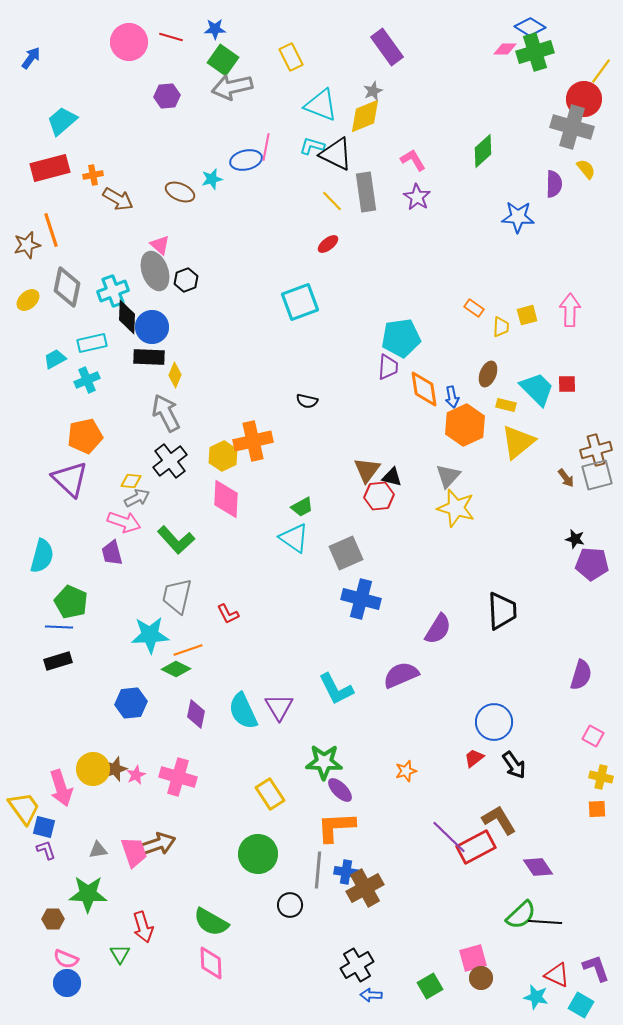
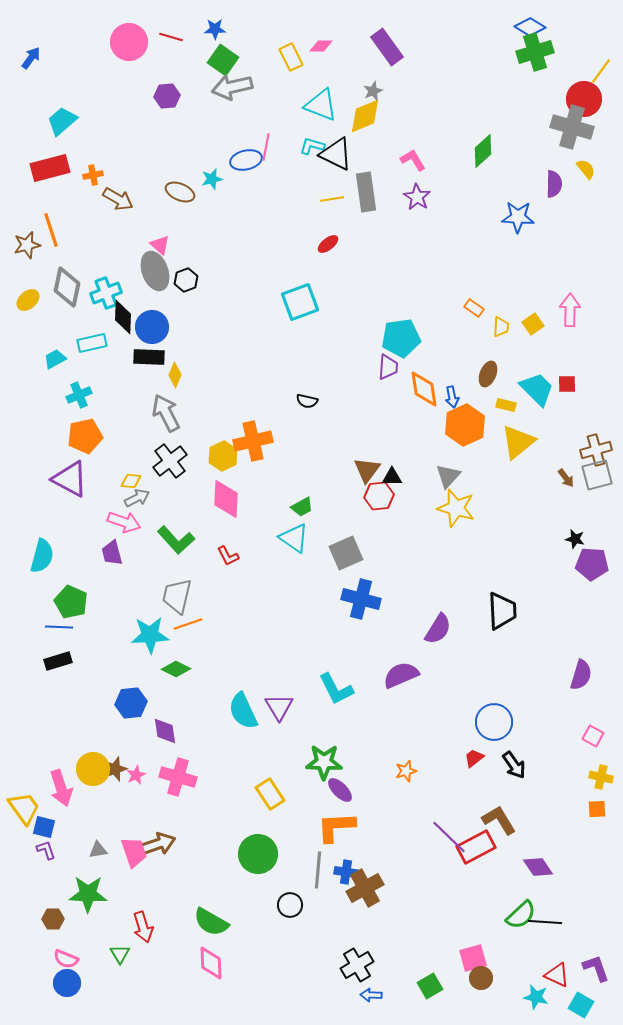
pink diamond at (505, 49): moved 184 px left, 3 px up
yellow line at (332, 201): moved 2 px up; rotated 55 degrees counterclockwise
cyan cross at (113, 291): moved 7 px left, 2 px down
yellow square at (527, 315): moved 6 px right, 9 px down; rotated 20 degrees counterclockwise
black diamond at (127, 317): moved 4 px left
cyan cross at (87, 380): moved 8 px left, 15 px down
black triangle at (392, 477): rotated 15 degrees counterclockwise
purple triangle at (70, 479): rotated 15 degrees counterclockwise
red L-shape at (228, 614): moved 58 px up
orange line at (188, 650): moved 26 px up
purple diamond at (196, 714): moved 31 px left, 17 px down; rotated 20 degrees counterclockwise
